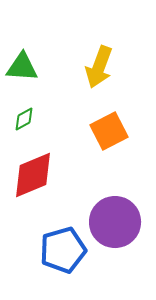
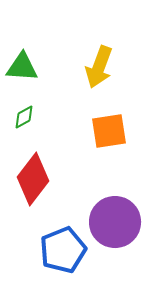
green diamond: moved 2 px up
orange square: rotated 18 degrees clockwise
red diamond: moved 4 px down; rotated 30 degrees counterclockwise
blue pentagon: rotated 6 degrees counterclockwise
